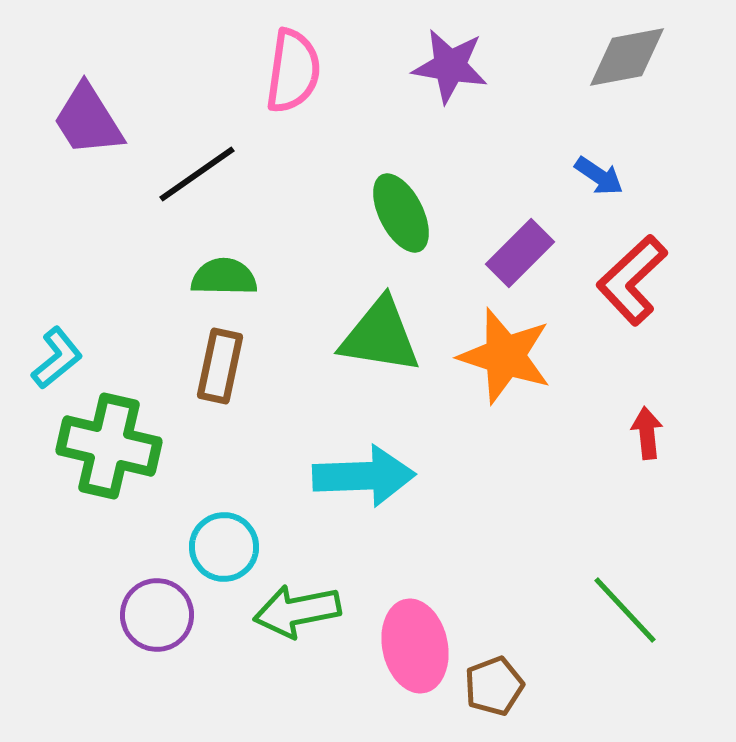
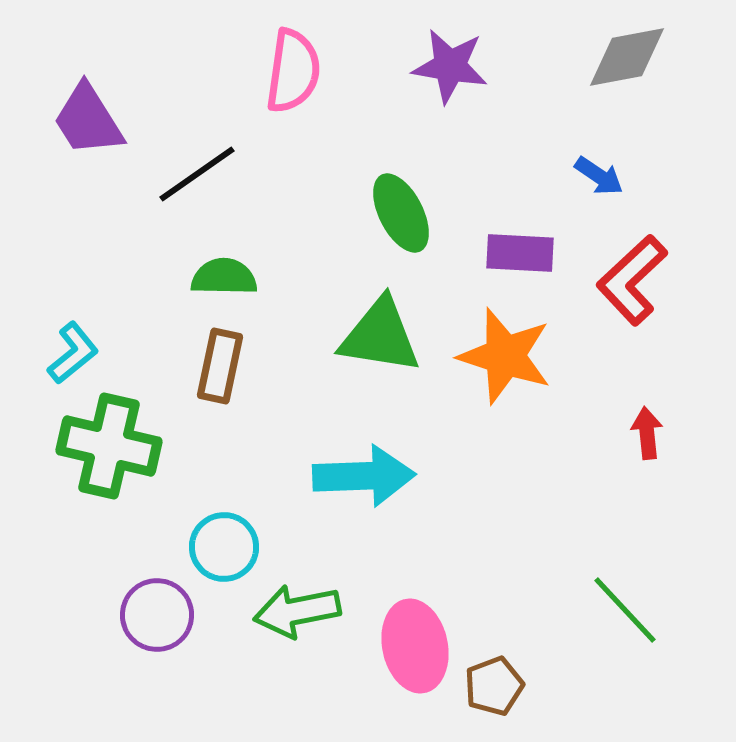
purple rectangle: rotated 48 degrees clockwise
cyan L-shape: moved 16 px right, 5 px up
